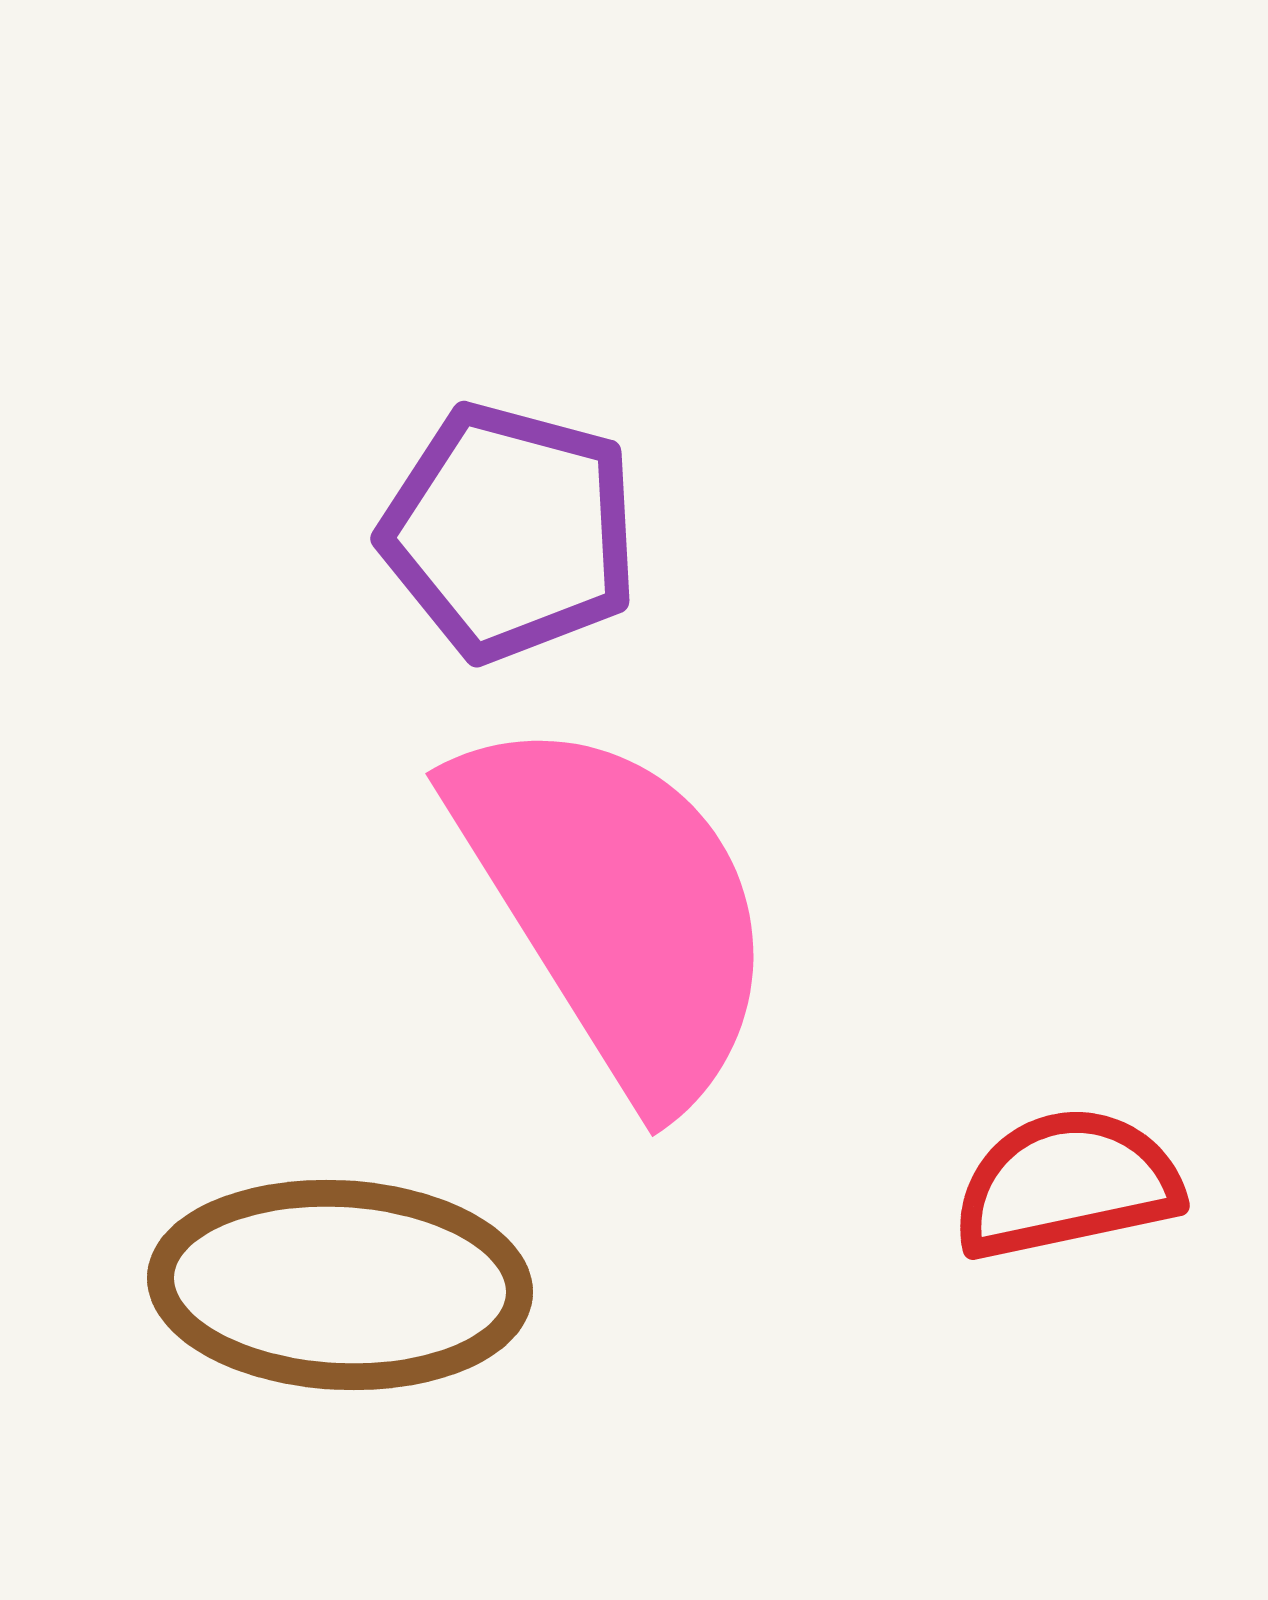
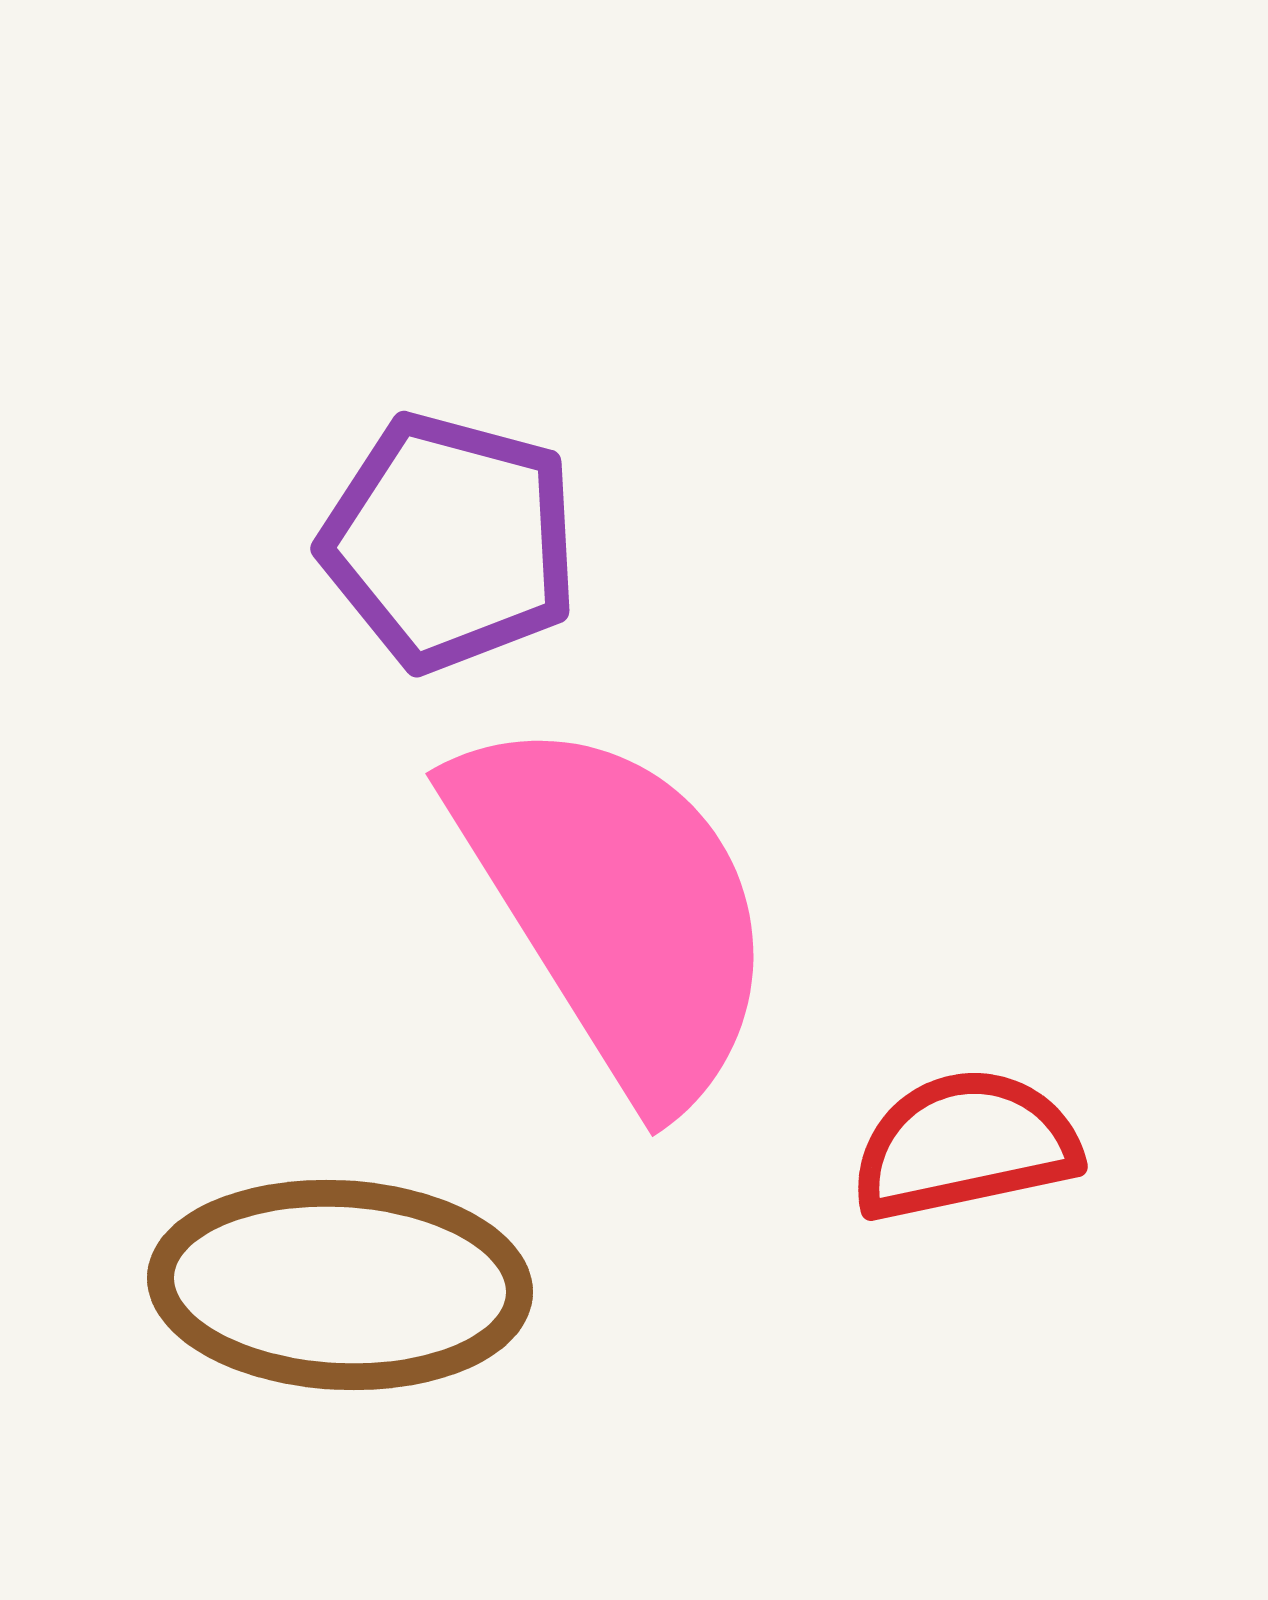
purple pentagon: moved 60 px left, 10 px down
red semicircle: moved 102 px left, 39 px up
